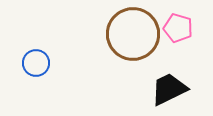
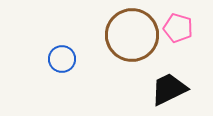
brown circle: moved 1 px left, 1 px down
blue circle: moved 26 px right, 4 px up
